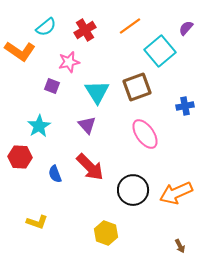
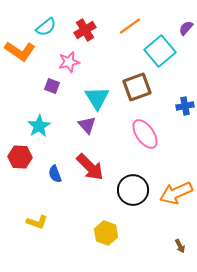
cyan triangle: moved 6 px down
